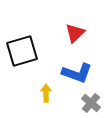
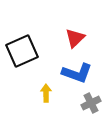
red triangle: moved 5 px down
black square: rotated 8 degrees counterclockwise
gray cross: rotated 24 degrees clockwise
